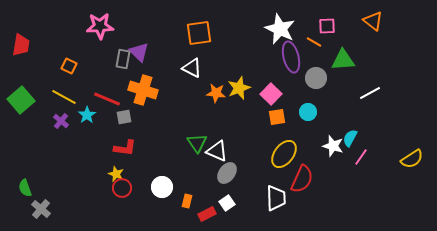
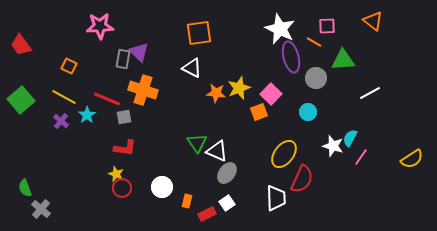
red trapezoid at (21, 45): rotated 135 degrees clockwise
orange square at (277, 117): moved 18 px left, 5 px up; rotated 12 degrees counterclockwise
